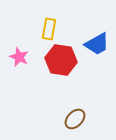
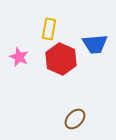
blue trapezoid: moved 2 px left; rotated 24 degrees clockwise
red hexagon: moved 1 px up; rotated 16 degrees clockwise
